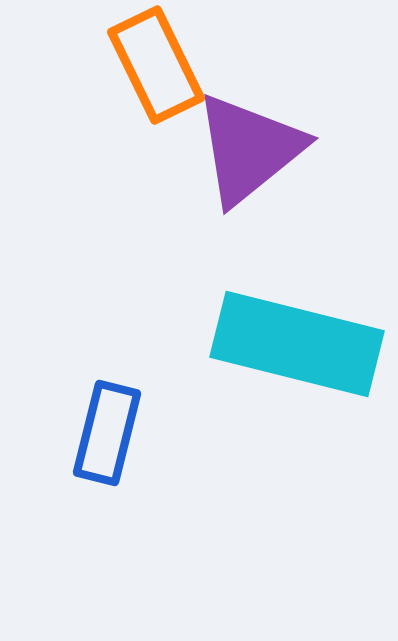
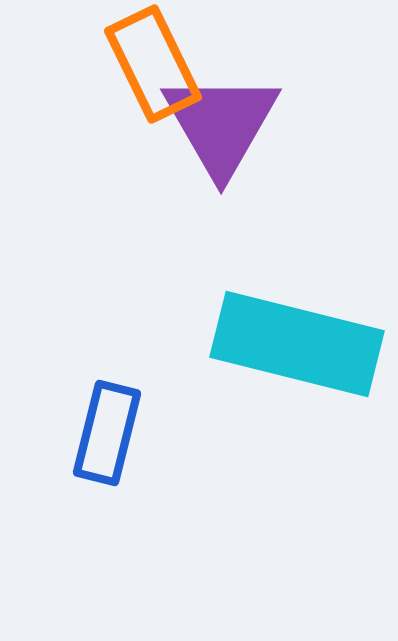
orange rectangle: moved 3 px left, 1 px up
purple triangle: moved 28 px left, 25 px up; rotated 21 degrees counterclockwise
